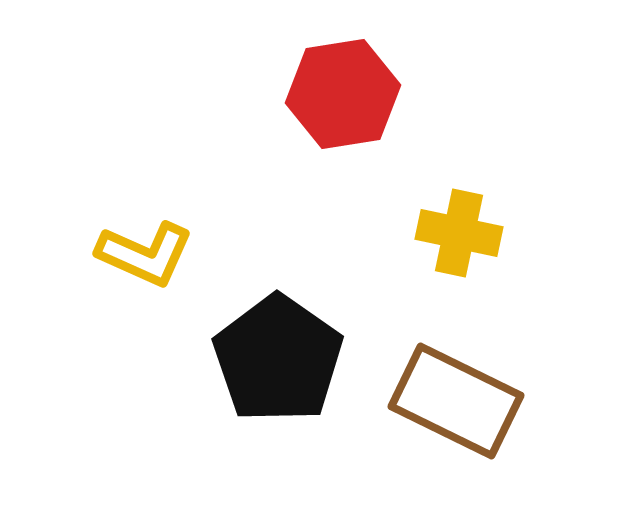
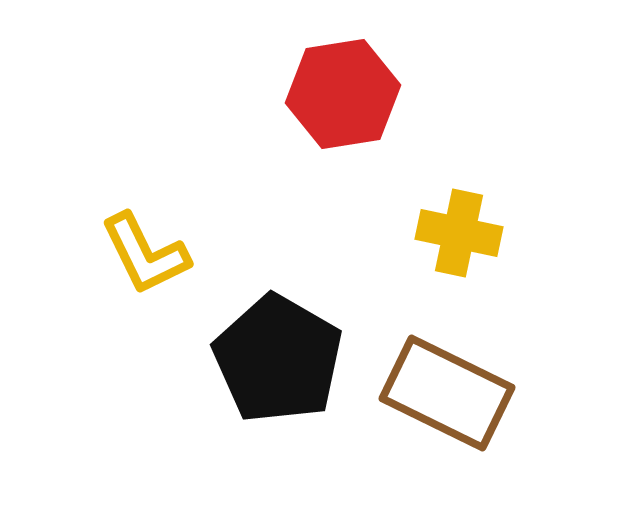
yellow L-shape: rotated 40 degrees clockwise
black pentagon: rotated 5 degrees counterclockwise
brown rectangle: moved 9 px left, 8 px up
